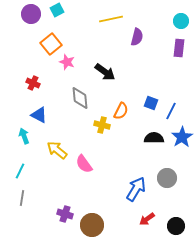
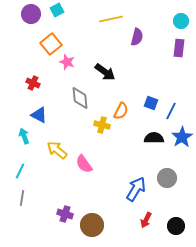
red arrow: moved 1 px left, 1 px down; rotated 28 degrees counterclockwise
